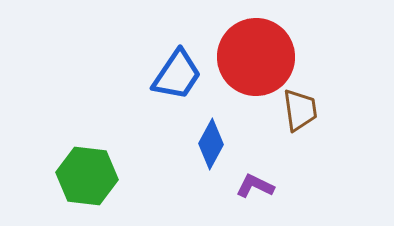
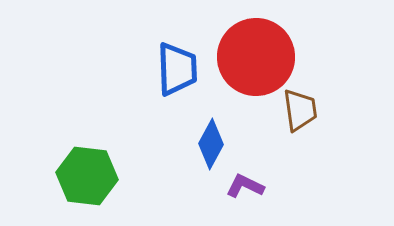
blue trapezoid: moved 6 px up; rotated 36 degrees counterclockwise
purple L-shape: moved 10 px left
